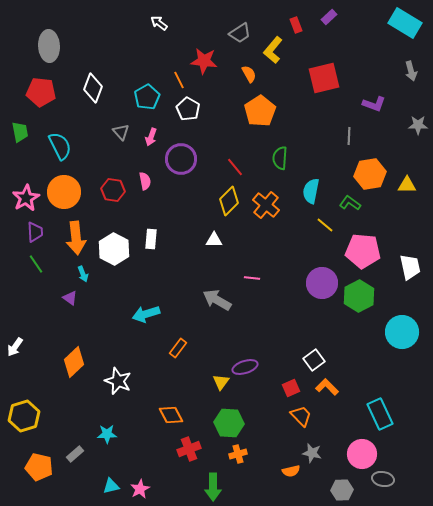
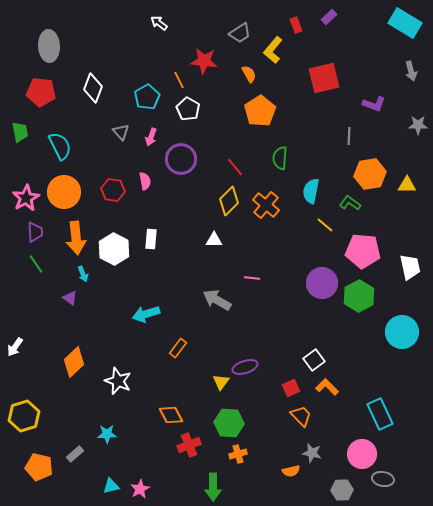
red cross at (189, 449): moved 4 px up
